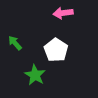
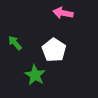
pink arrow: rotated 18 degrees clockwise
white pentagon: moved 2 px left
